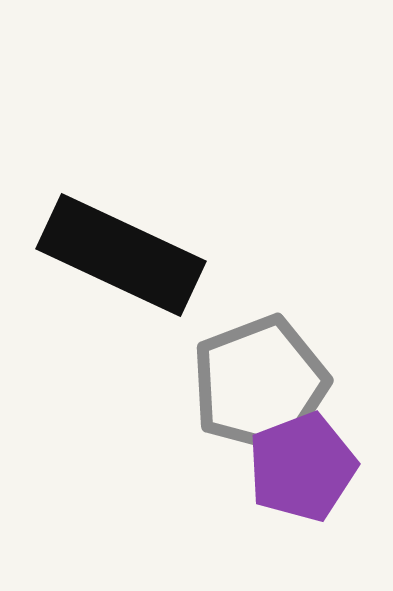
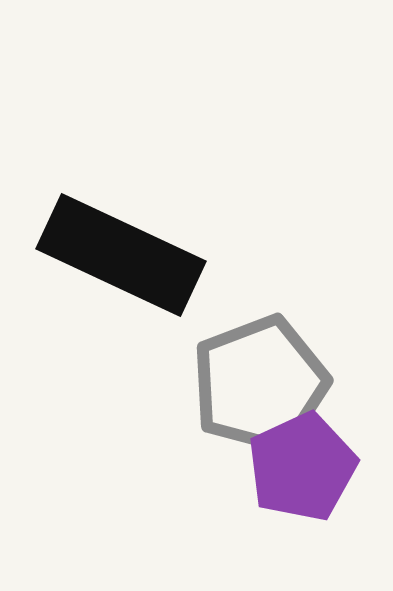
purple pentagon: rotated 4 degrees counterclockwise
